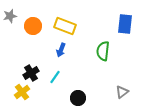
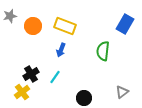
blue rectangle: rotated 24 degrees clockwise
black cross: moved 1 px down
black circle: moved 6 px right
